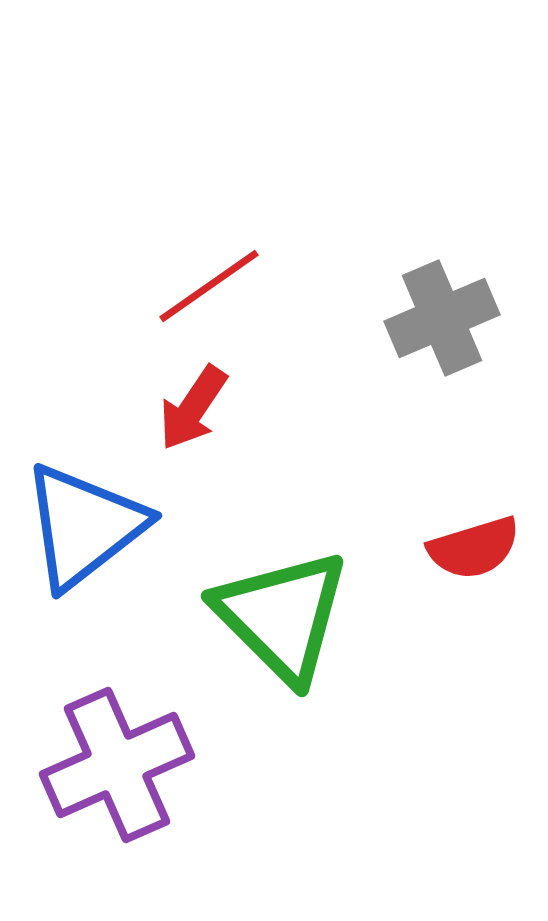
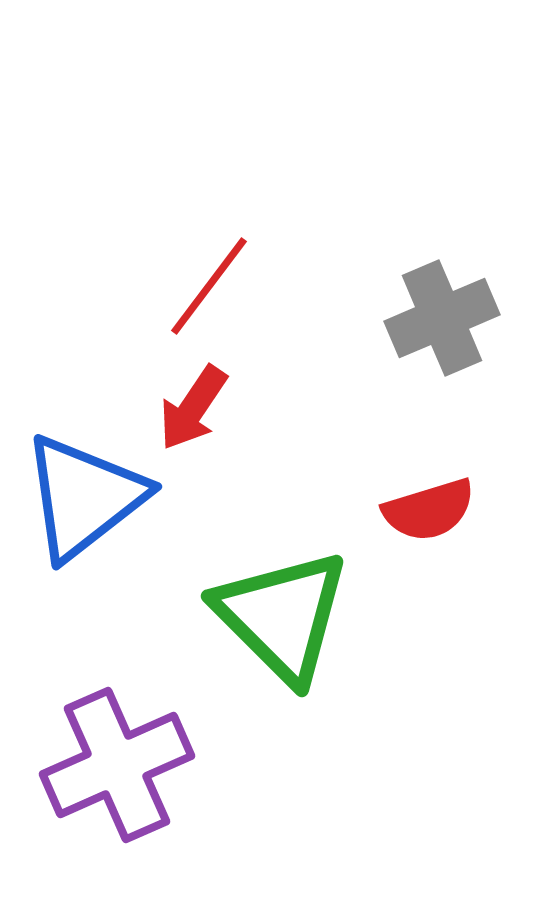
red line: rotated 18 degrees counterclockwise
blue triangle: moved 29 px up
red semicircle: moved 45 px left, 38 px up
